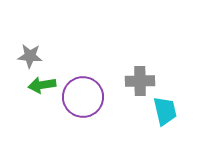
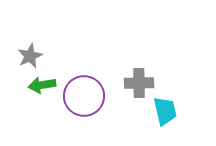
gray star: rotated 30 degrees counterclockwise
gray cross: moved 1 px left, 2 px down
purple circle: moved 1 px right, 1 px up
